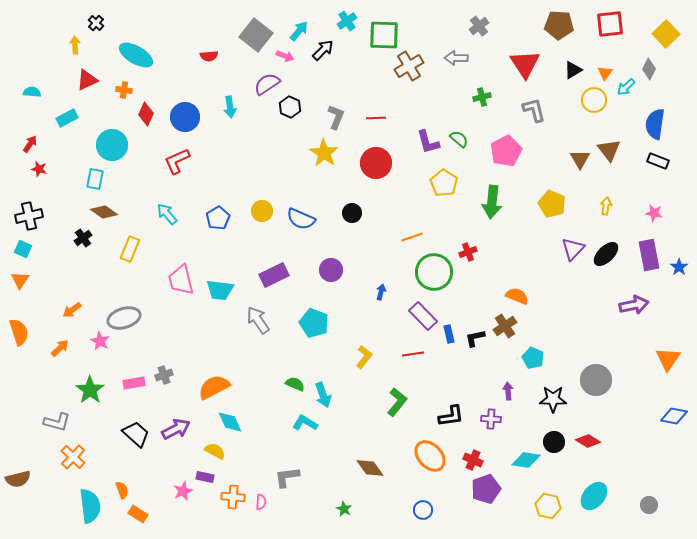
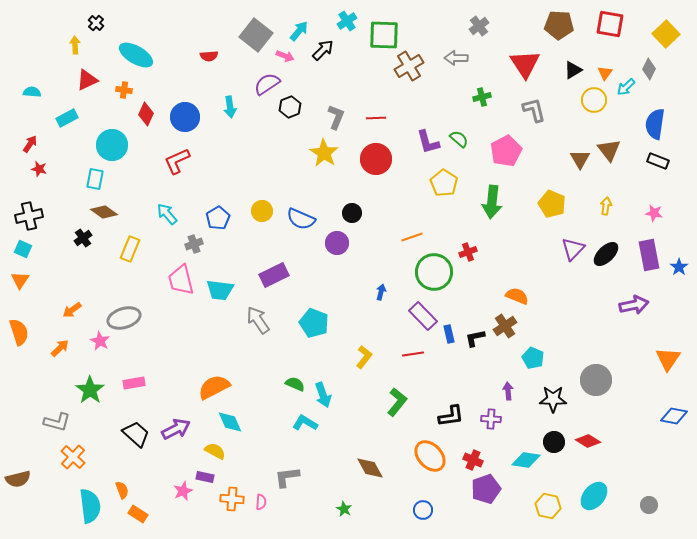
red square at (610, 24): rotated 16 degrees clockwise
black hexagon at (290, 107): rotated 15 degrees clockwise
red circle at (376, 163): moved 4 px up
purple circle at (331, 270): moved 6 px right, 27 px up
gray cross at (164, 375): moved 30 px right, 131 px up
brown diamond at (370, 468): rotated 8 degrees clockwise
orange cross at (233, 497): moved 1 px left, 2 px down
